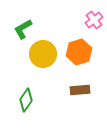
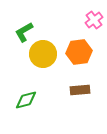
green L-shape: moved 1 px right, 3 px down
orange hexagon: rotated 10 degrees clockwise
green diamond: rotated 40 degrees clockwise
